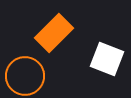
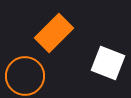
white square: moved 1 px right, 4 px down
